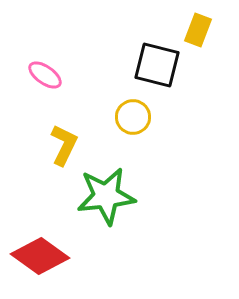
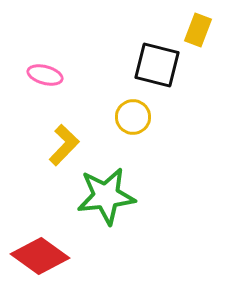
pink ellipse: rotated 20 degrees counterclockwise
yellow L-shape: rotated 18 degrees clockwise
